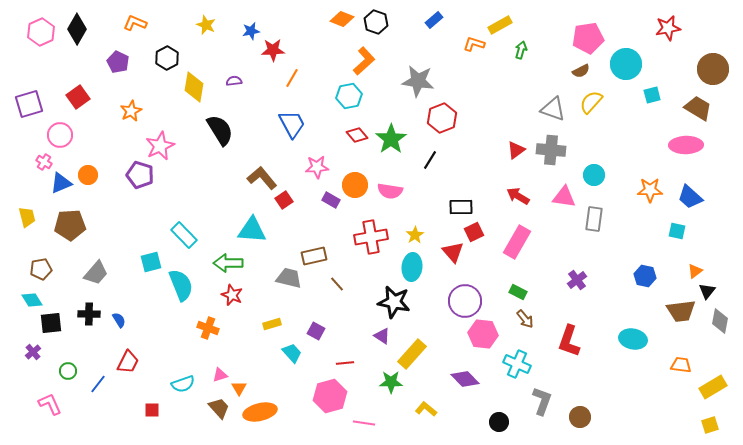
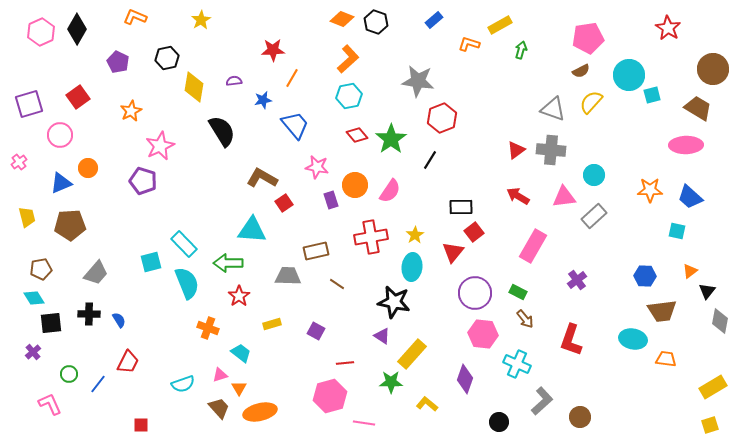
orange L-shape at (135, 23): moved 6 px up
yellow star at (206, 25): moved 5 px left, 5 px up; rotated 18 degrees clockwise
red star at (668, 28): rotated 30 degrees counterclockwise
blue star at (251, 31): moved 12 px right, 69 px down
orange L-shape at (474, 44): moved 5 px left
black hexagon at (167, 58): rotated 15 degrees clockwise
orange L-shape at (364, 61): moved 16 px left, 2 px up
cyan circle at (626, 64): moved 3 px right, 11 px down
blue trapezoid at (292, 124): moved 3 px right, 1 px down; rotated 12 degrees counterclockwise
black semicircle at (220, 130): moved 2 px right, 1 px down
pink cross at (44, 162): moved 25 px left; rotated 21 degrees clockwise
pink star at (317, 167): rotated 15 degrees clockwise
orange circle at (88, 175): moved 7 px up
purple pentagon at (140, 175): moved 3 px right, 6 px down
brown L-shape at (262, 178): rotated 20 degrees counterclockwise
pink semicircle at (390, 191): rotated 65 degrees counterclockwise
pink triangle at (564, 197): rotated 15 degrees counterclockwise
red square at (284, 200): moved 3 px down
purple rectangle at (331, 200): rotated 42 degrees clockwise
gray rectangle at (594, 219): moved 3 px up; rotated 40 degrees clockwise
red square at (474, 232): rotated 12 degrees counterclockwise
cyan rectangle at (184, 235): moved 9 px down
pink rectangle at (517, 242): moved 16 px right, 4 px down
red triangle at (453, 252): rotated 20 degrees clockwise
brown rectangle at (314, 256): moved 2 px right, 5 px up
orange triangle at (695, 271): moved 5 px left
blue hexagon at (645, 276): rotated 10 degrees counterclockwise
gray trapezoid at (289, 278): moved 1 px left, 2 px up; rotated 12 degrees counterclockwise
brown line at (337, 284): rotated 14 degrees counterclockwise
cyan semicircle at (181, 285): moved 6 px right, 2 px up
red star at (232, 295): moved 7 px right, 1 px down; rotated 15 degrees clockwise
cyan diamond at (32, 300): moved 2 px right, 2 px up
purple circle at (465, 301): moved 10 px right, 8 px up
brown trapezoid at (681, 311): moved 19 px left
red L-shape at (569, 341): moved 2 px right, 1 px up
cyan trapezoid at (292, 353): moved 51 px left; rotated 10 degrees counterclockwise
orange trapezoid at (681, 365): moved 15 px left, 6 px up
green circle at (68, 371): moved 1 px right, 3 px down
purple diamond at (465, 379): rotated 64 degrees clockwise
gray L-shape at (542, 401): rotated 28 degrees clockwise
yellow L-shape at (426, 409): moved 1 px right, 5 px up
red square at (152, 410): moved 11 px left, 15 px down
